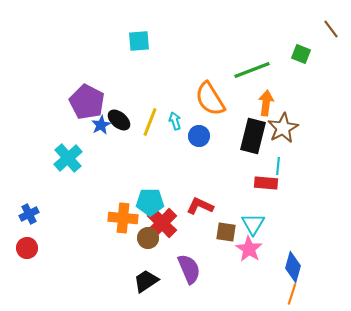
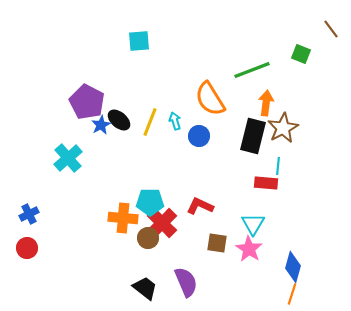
brown square: moved 9 px left, 11 px down
purple semicircle: moved 3 px left, 13 px down
black trapezoid: moved 1 px left, 7 px down; rotated 72 degrees clockwise
